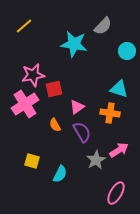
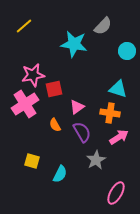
cyan triangle: moved 1 px left
pink arrow: moved 13 px up
